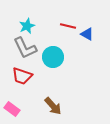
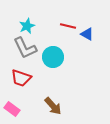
red trapezoid: moved 1 px left, 2 px down
